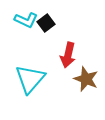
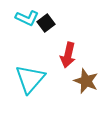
cyan L-shape: moved 1 px right, 2 px up
brown star: moved 2 px down
